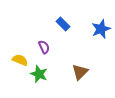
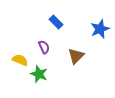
blue rectangle: moved 7 px left, 2 px up
blue star: moved 1 px left
brown triangle: moved 4 px left, 16 px up
